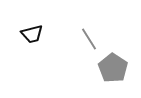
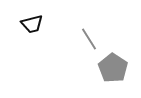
black trapezoid: moved 10 px up
